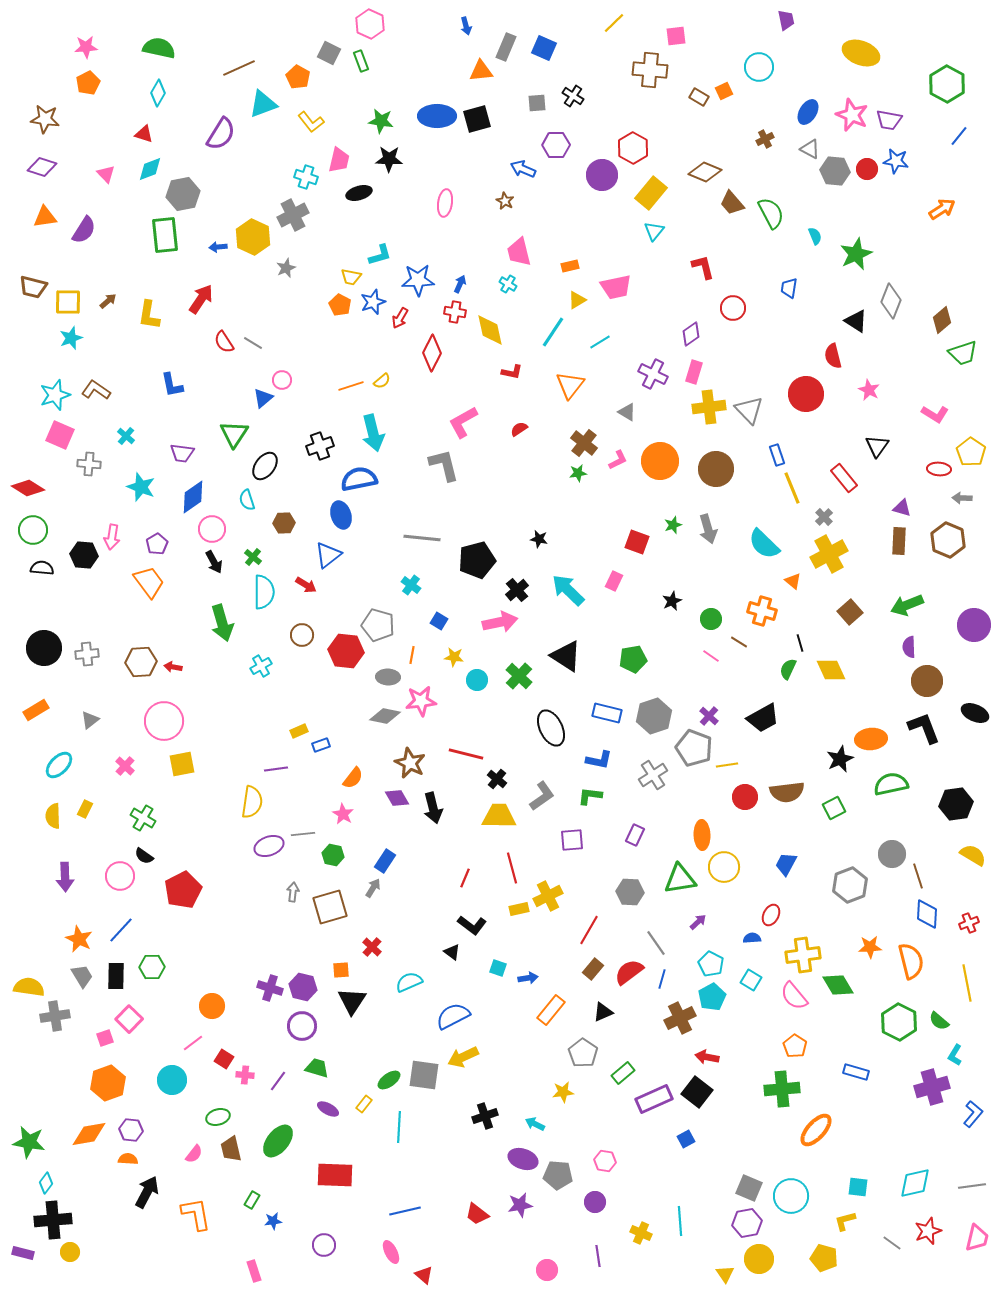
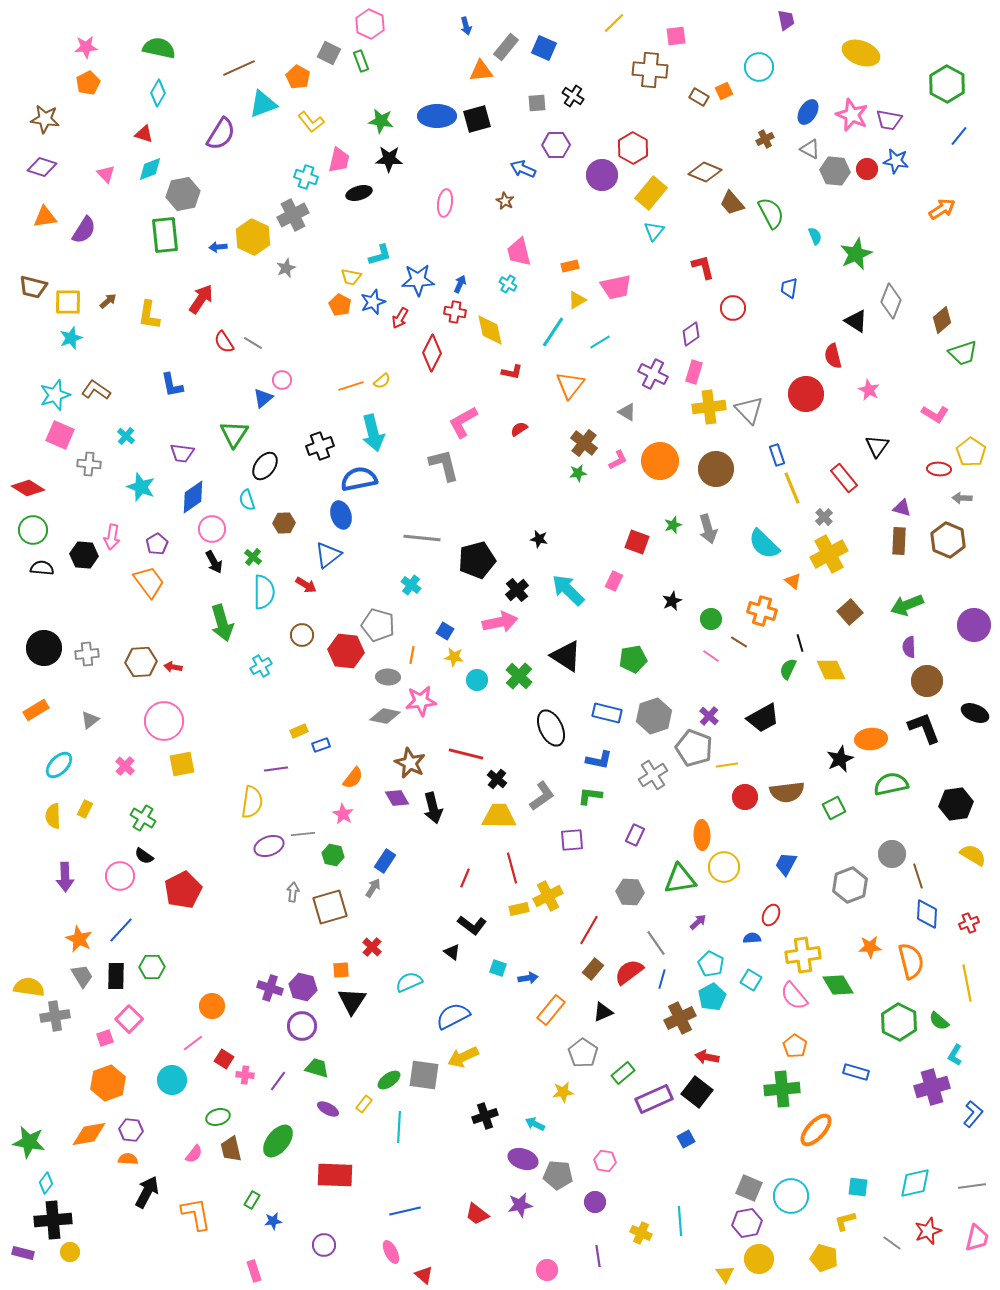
gray rectangle at (506, 47): rotated 16 degrees clockwise
blue square at (439, 621): moved 6 px right, 10 px down
